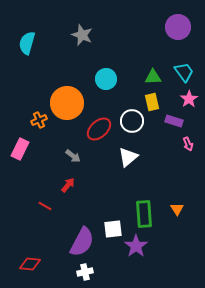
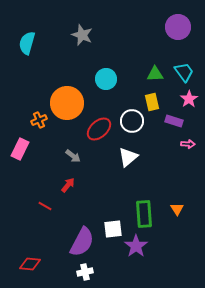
green triangle: moved 2 px right, 3 px up
pink arrow: rotated 64 degrees counterclockwise
